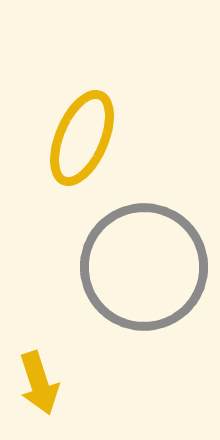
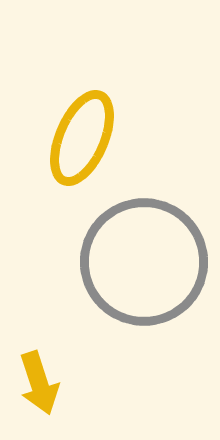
gray circle: moved 5 px up
